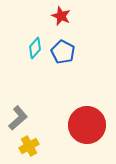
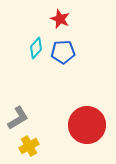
red star: moved 1 px left, 3 px down
cyan diamond: moved 1 px right
blue pentagon: rotated 30 degrees counterclockwise
gray L-shape: rotated 10 degrees clockwise
